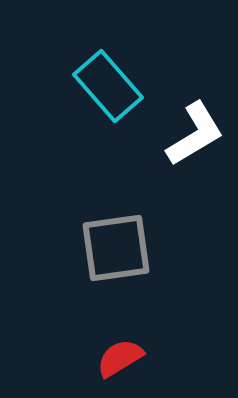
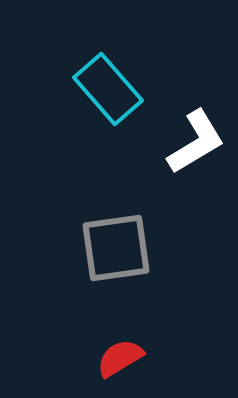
cyan rectangle: moved 3 px down
white L-shape: moved 1 px right, 8 px down
